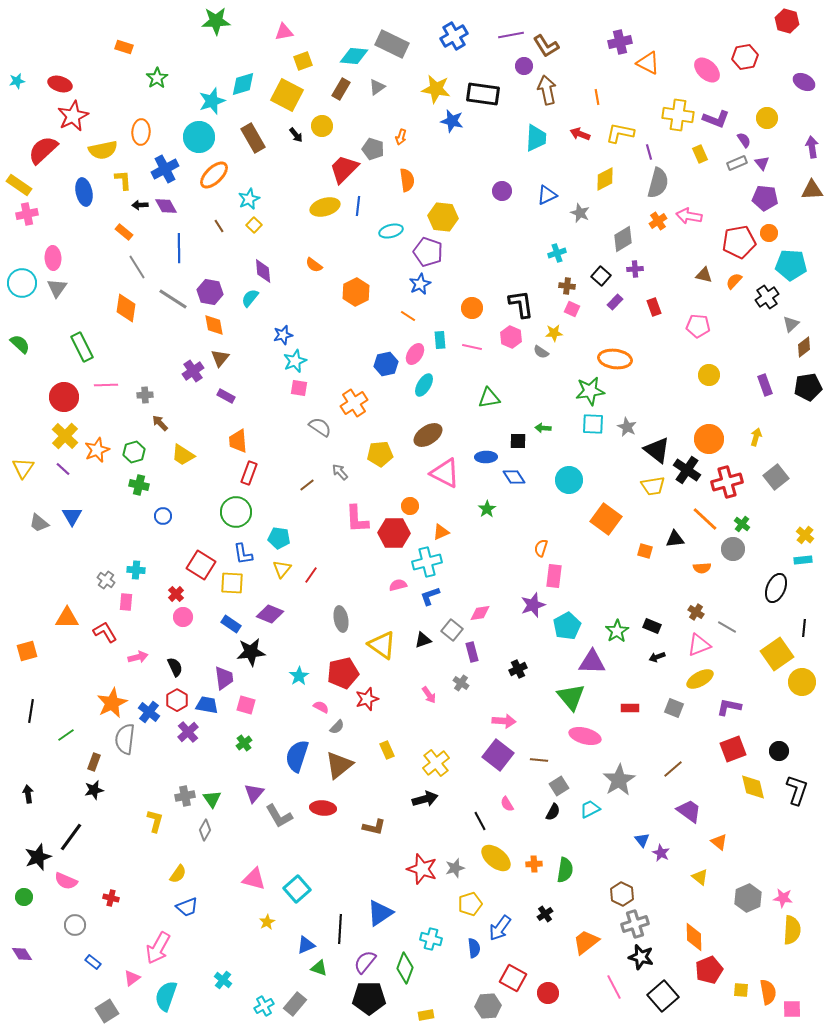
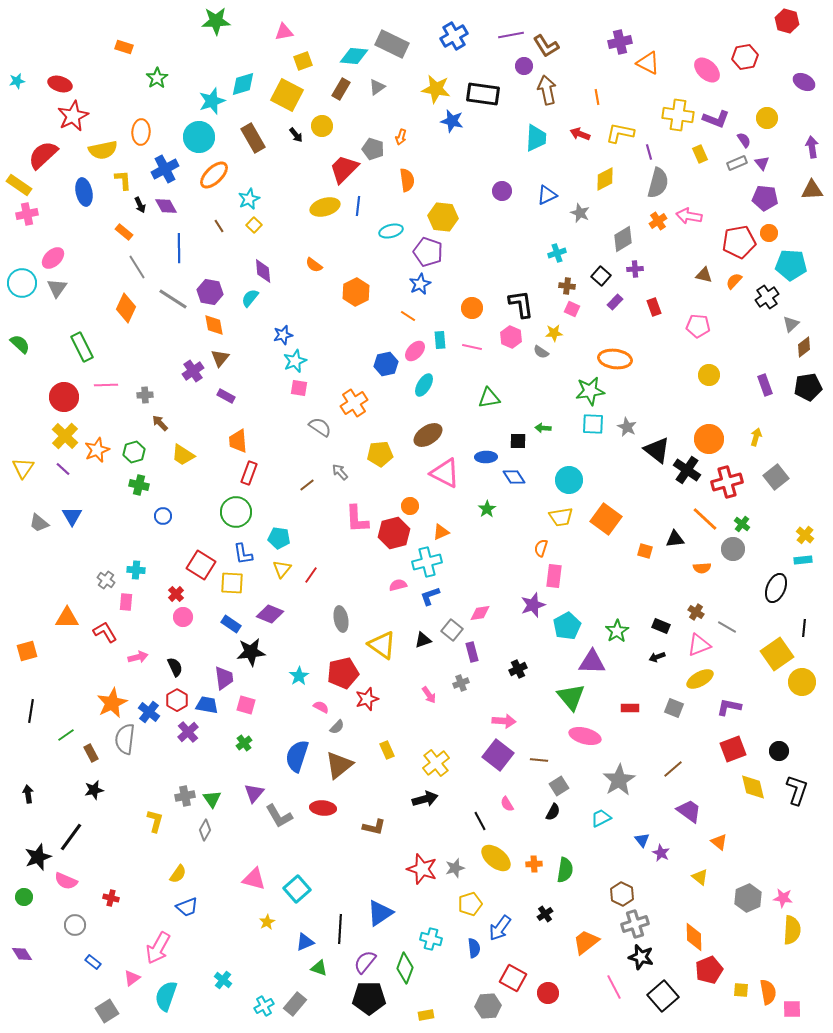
red semicircle at (43, 150): moved 5 px down
black arrow at (140, 205): rotated 112 degrees counterclockwise
pink ellipse at (53, 258): rotated 50 degrees clockwise
orange diamond at (126, 308): rotated 16 degrees clockwise
pink ellipse at (415, 354): moved 3 px up; rotated 10 degrees clockwise
yellow trapezoid at (653, 486): moved 92 px left, 31 px down
red hexagon at (394, 533): rotated 16 degrees counterclockwise
black rectangle at (652, 626): moved 9 px right
gray cross at (461, 683): rotated 35 degrees clockwise
brown rectangle at (94, 762): moved 3 px left, 9 px up; rotated 48 degrees counterclockwise
cyan trapezoid at (590, 809): moved 11 px right, 9 px down
blue triangle at (306, 945): moved 1 px left, 3 px up
